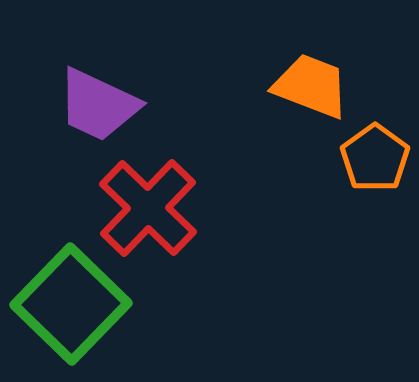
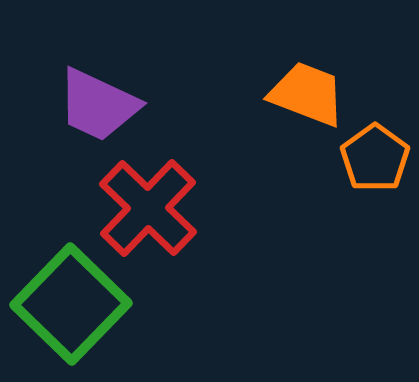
orange trapezoid: moved 4 px left, 8 px down
